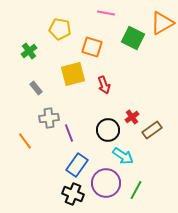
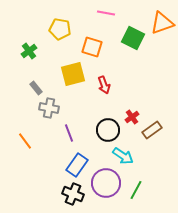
orange triangle: rotated 10 degrees clockwise
gray cross: moved 10 px up; rotated 18 degrees clockwise
